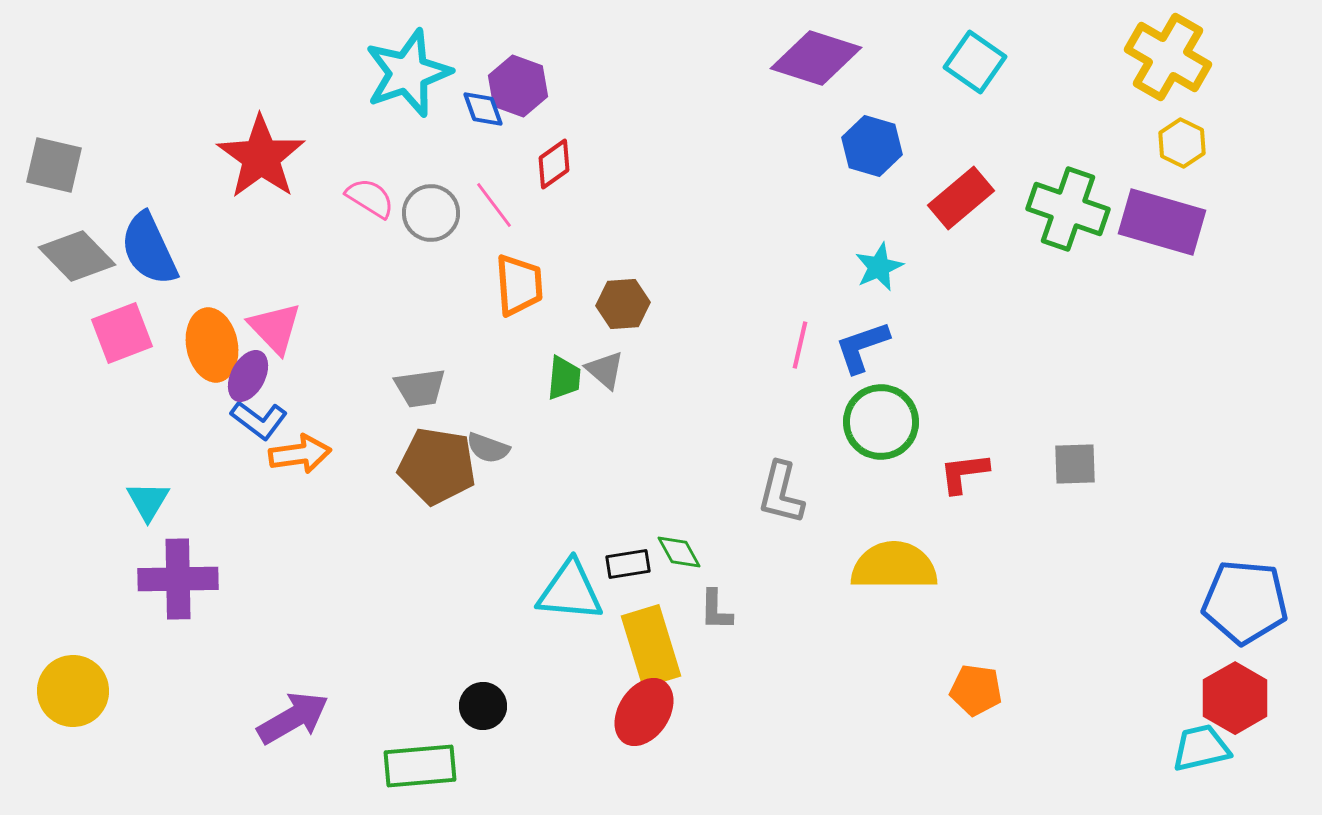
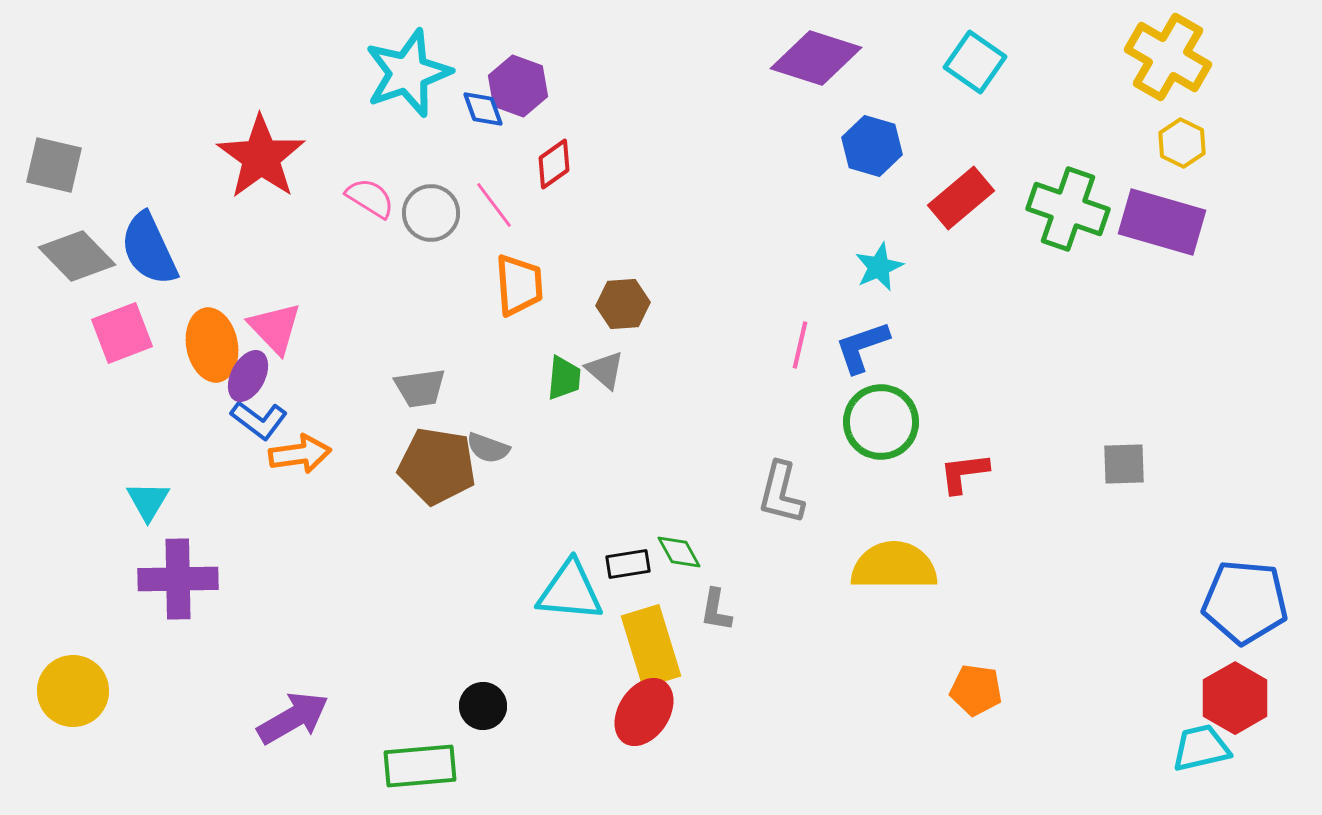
gray square at (1075, 464): moved 49 px right
gray L-shape at (716, 610): rotated 9 degrees clockwise
